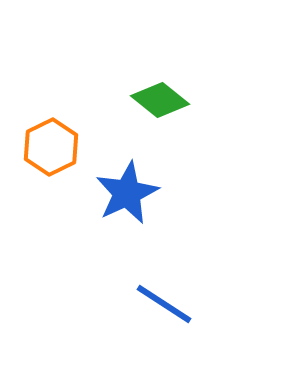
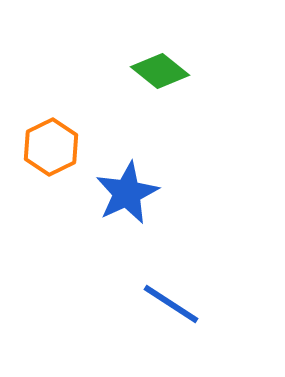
green diamond: moved 29 px up
blue line: moved 7 px right
